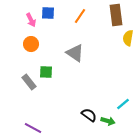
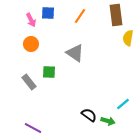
green square: moved 3 px right
